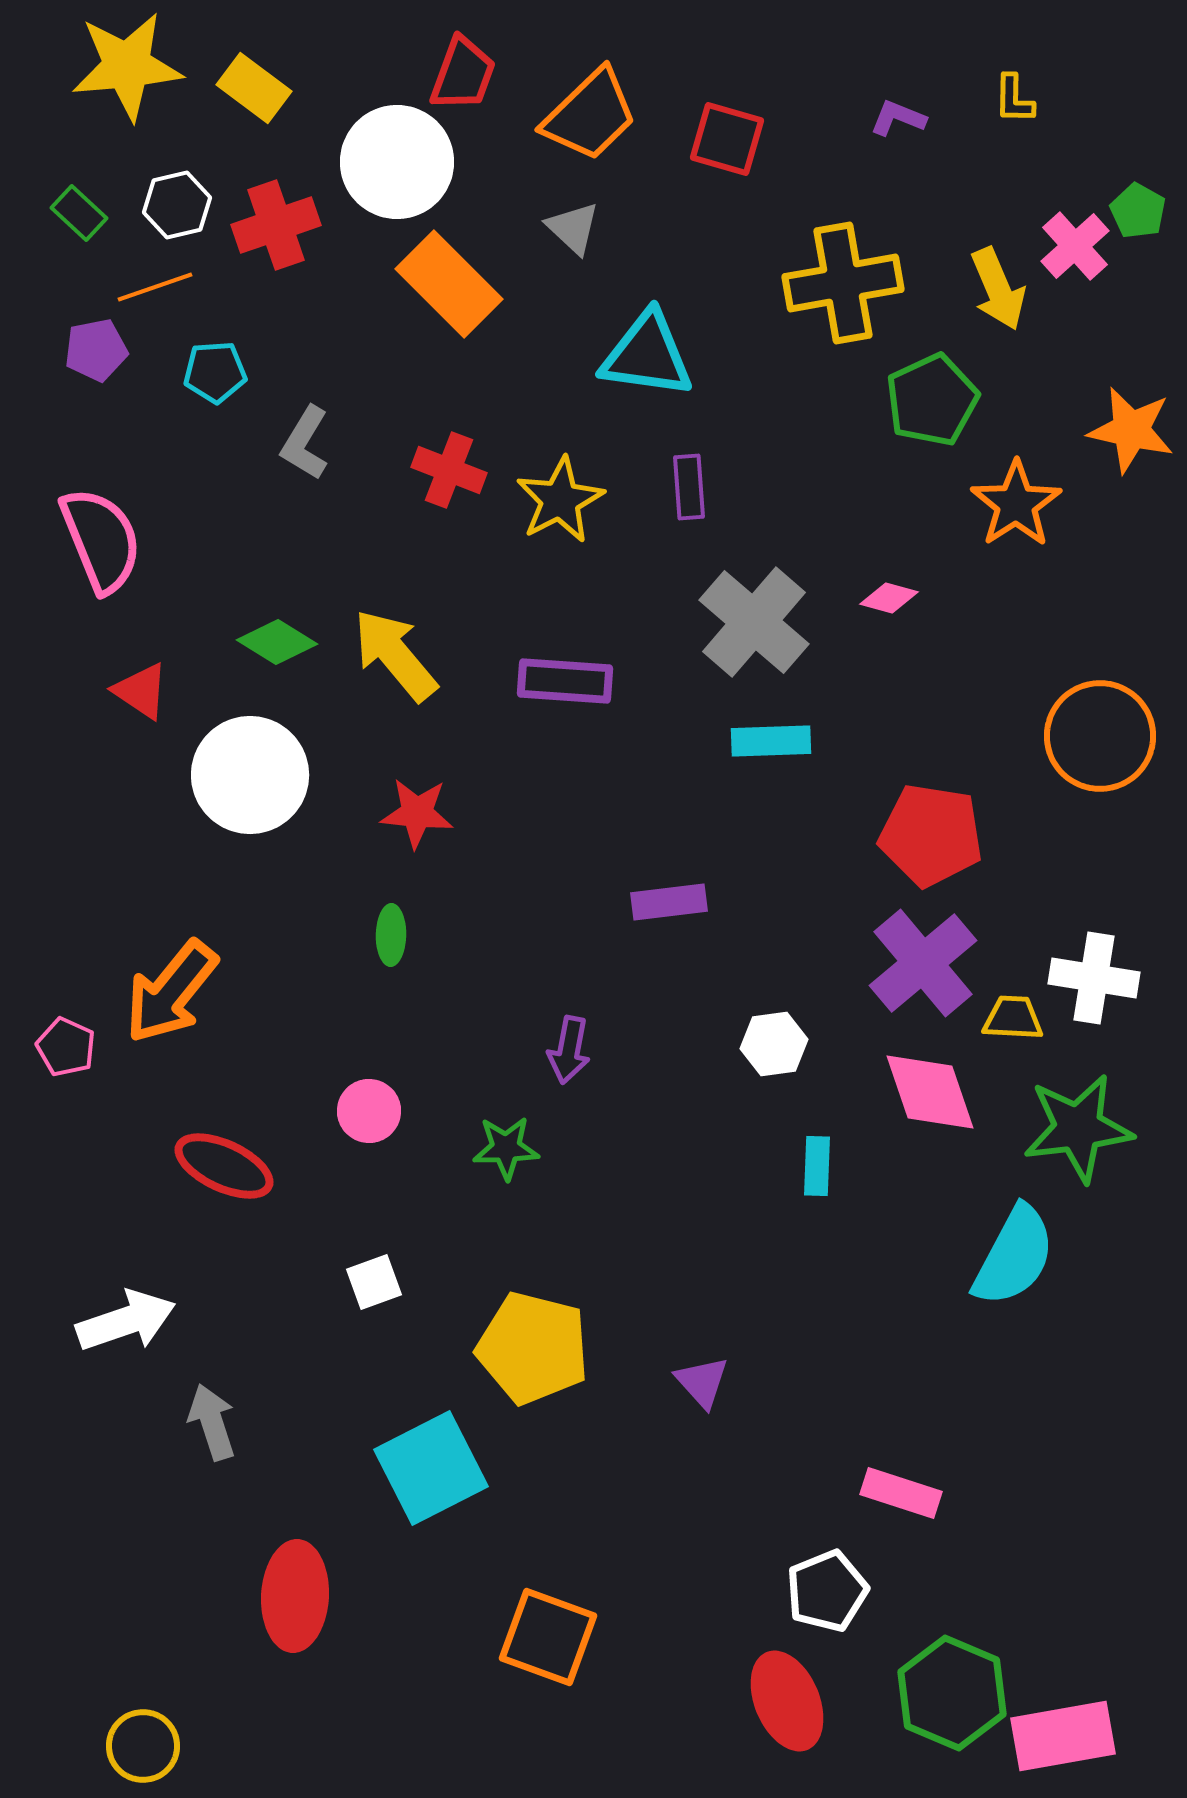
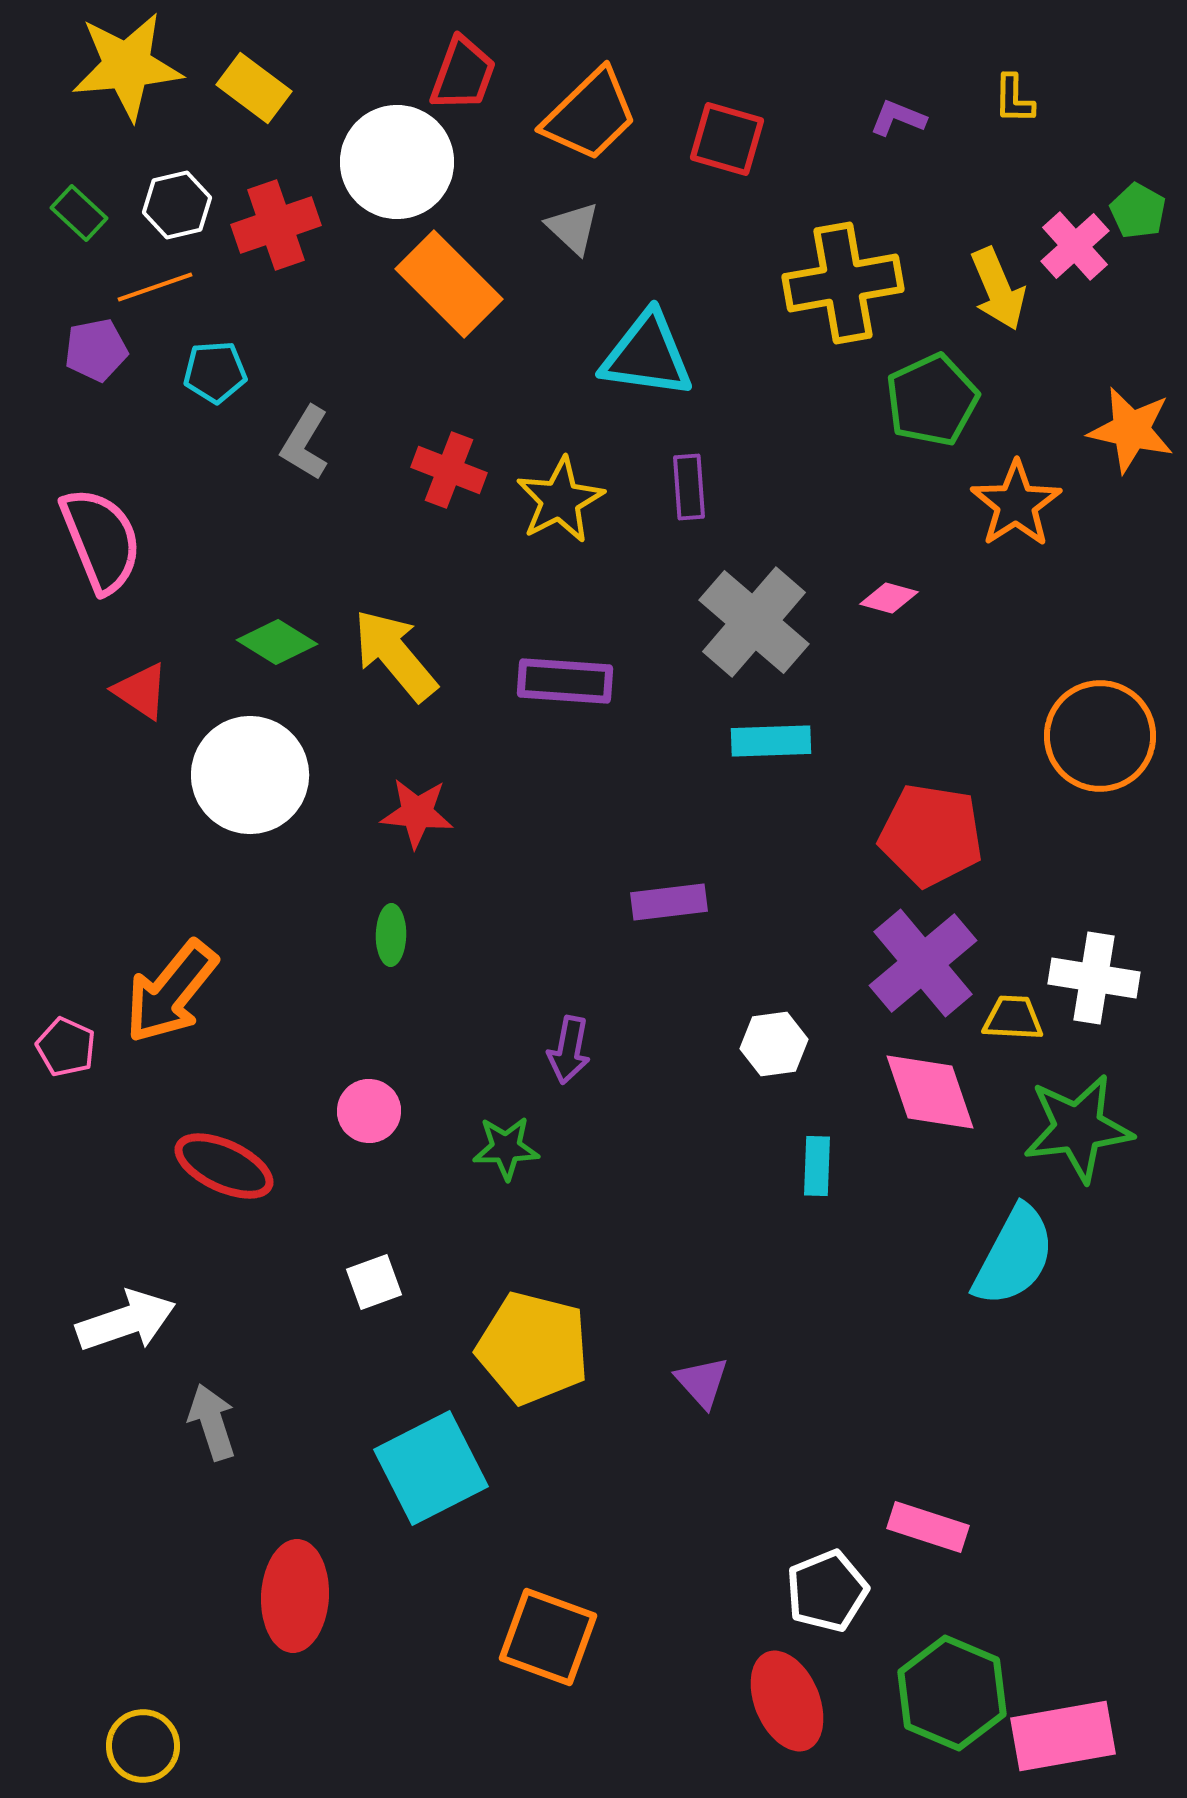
pink rectangle at (901, 1493): moved 27 px right, 34 px down
